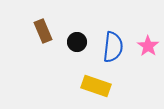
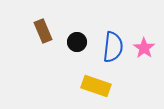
pink star: moved 4 px left, 2 px down
